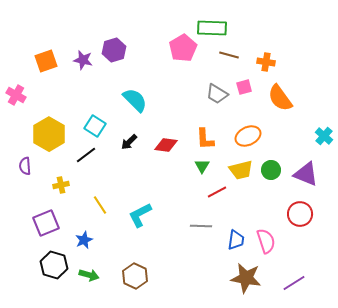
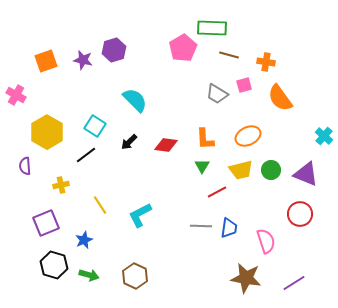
pink square: moved 2 px up
yellow hexagon: moved 2 px left, 2 px up
blue trapezoid: moved 7 px left, 12 px up
